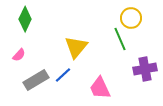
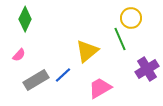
yellow triangle: moved 11 px right, 4 px down; rotated 10 degrees clockwise
purple cross: moved 2 px right; rotated 20 degrees counterclockwise
pink trapezoid: rotated 85 degrees clockwise
